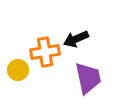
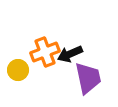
black arrow: moved 6 px left, 15 px down
orange cross: rotated 12 degrees counterclockwise
